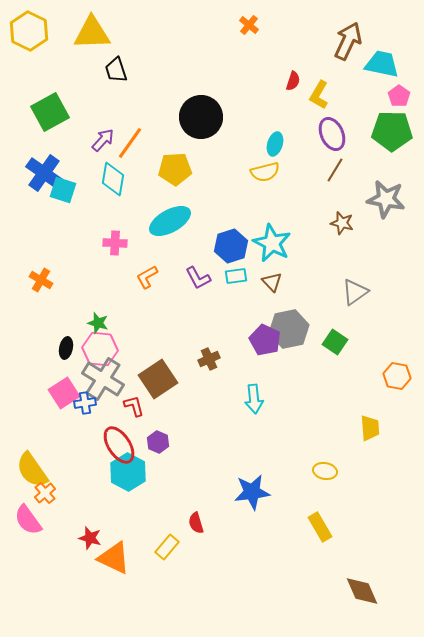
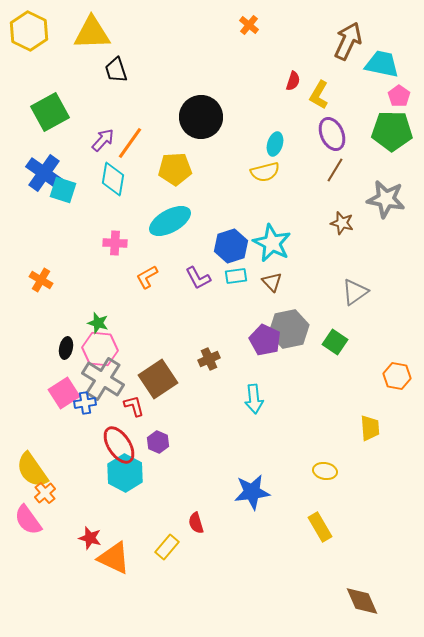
cyan hexagon at (128, 472): moved 3 px left, 1 px down
brown diamond at (362, 591): moved 10 px down
